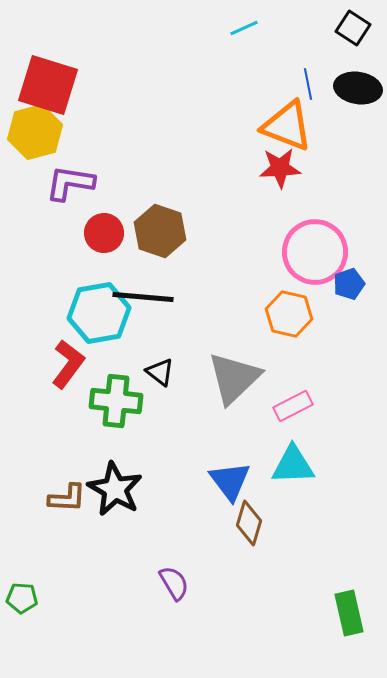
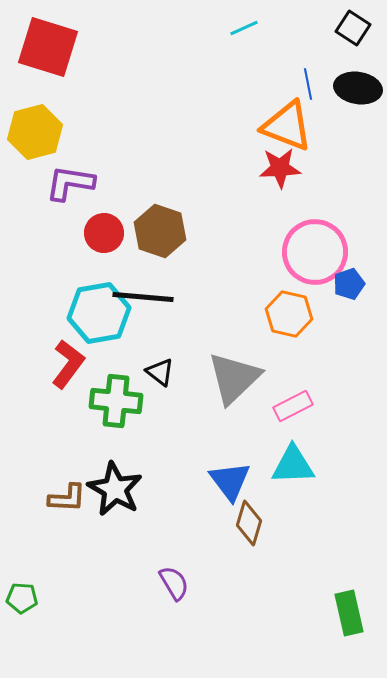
red square: moved 38 px up
